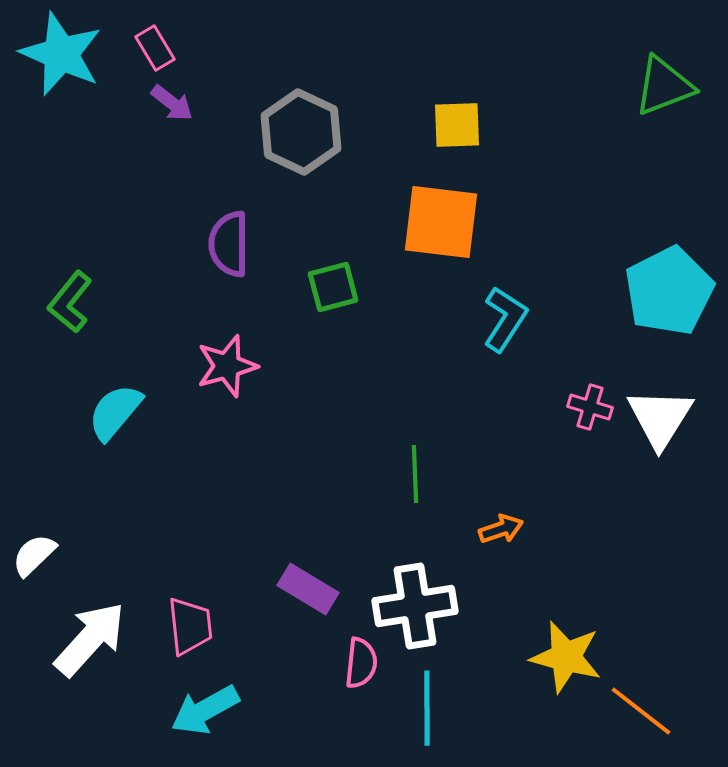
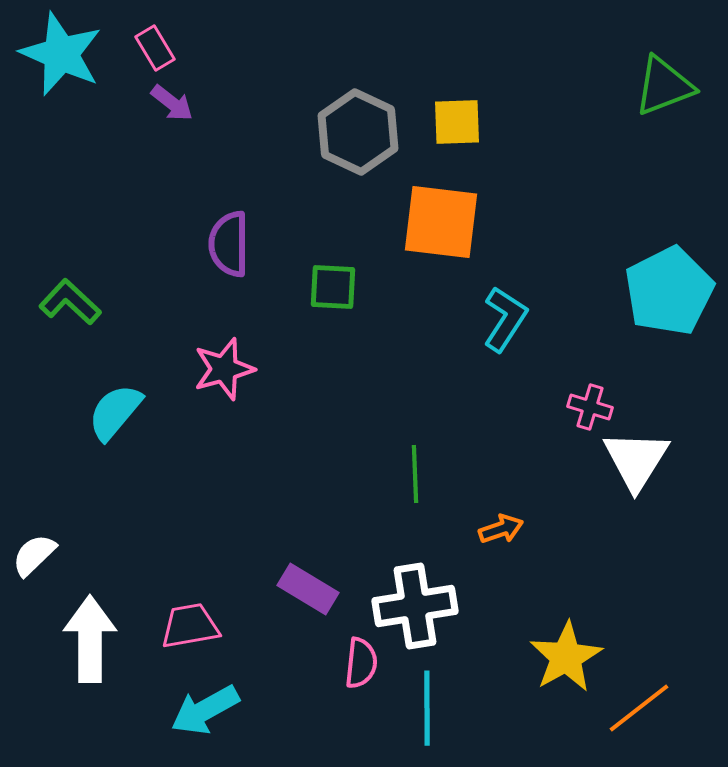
yellow square: moved 3 px up
gray hexagon: moved 57 px right
green square: rotated 18 degrees clockwise
green L-shape: rotated 94 degrees clockwise
pink star: moved 3 px left, 3 px down
white triangle: moved 24 px left, 42 px down
pink trapezoid: rotated 94 degrees counterclockwise
white arrow: rotated 42 degrees counterclockwise
yellow star: rotated 28 degrees clockwise
orange line: moved 2 px left, 3 px up; rotated 76 degrees counterclockwise
